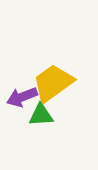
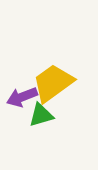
green triangle: rotated 12 degrees counterclockwise
